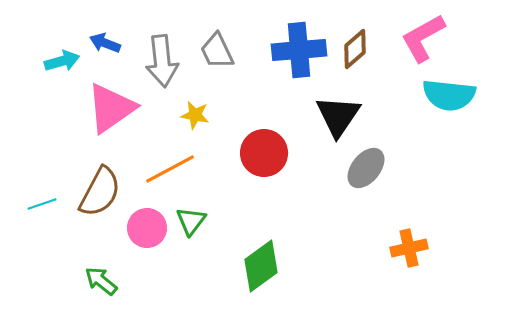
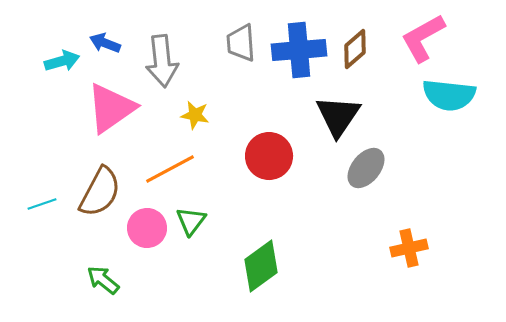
gray trapezoid: moved 24 px right, 8 px up; rotated 21 degrees clockwise
red circle: moved 5 px right, 3 px down
green arrow: moved 2 px right, 1 px up
